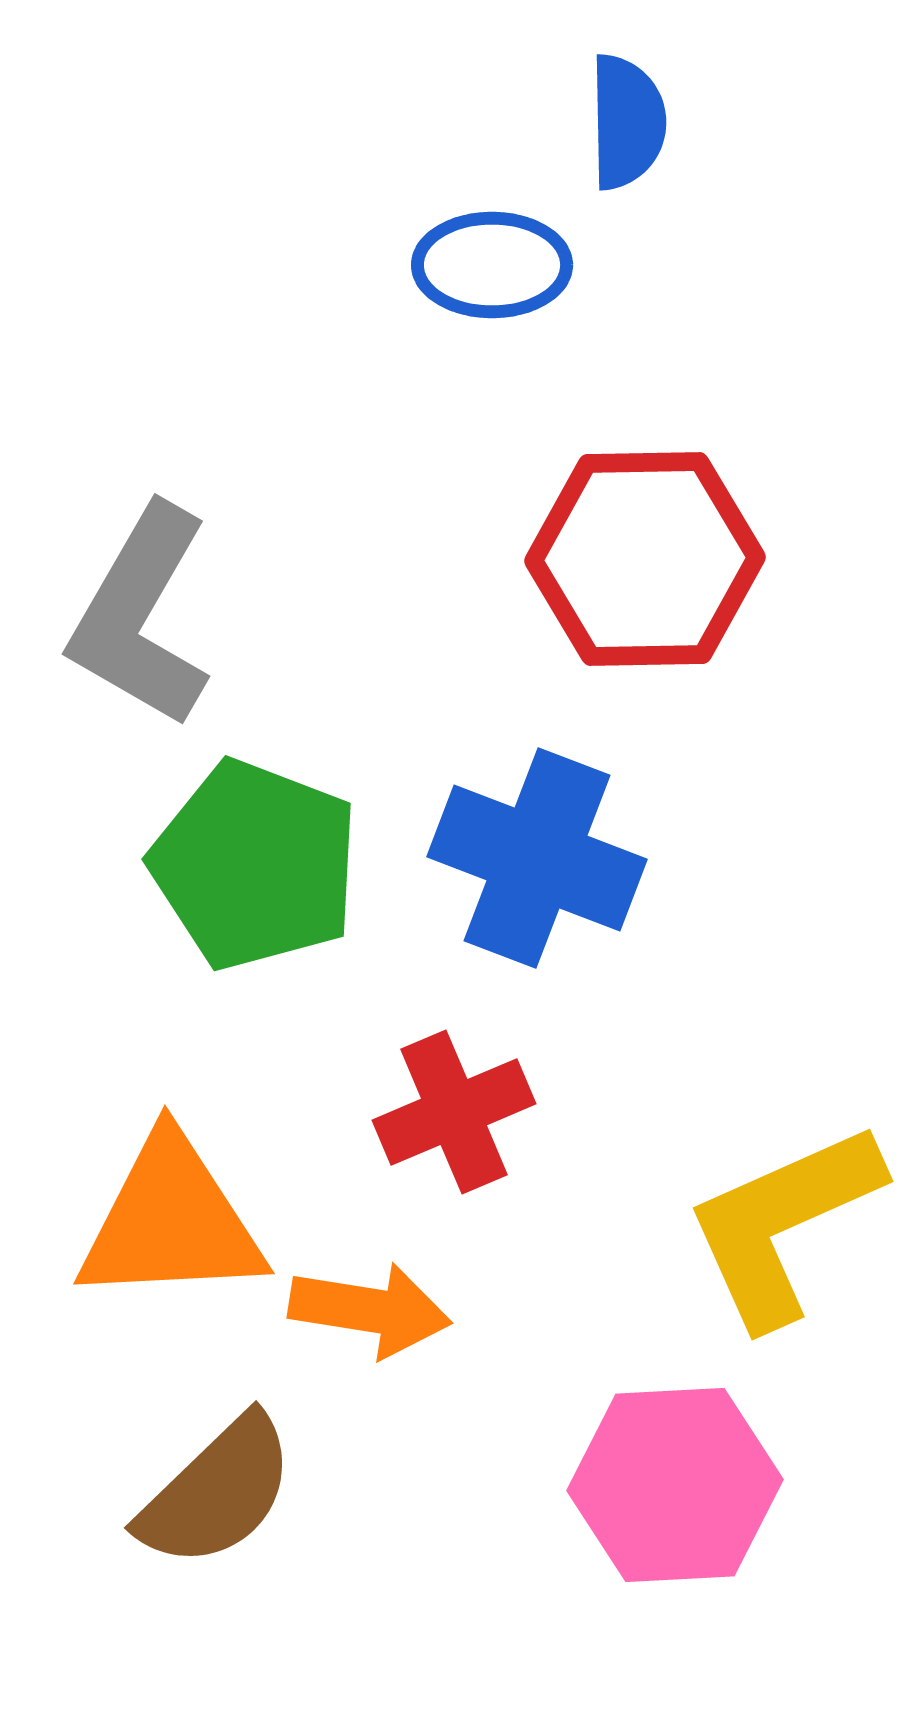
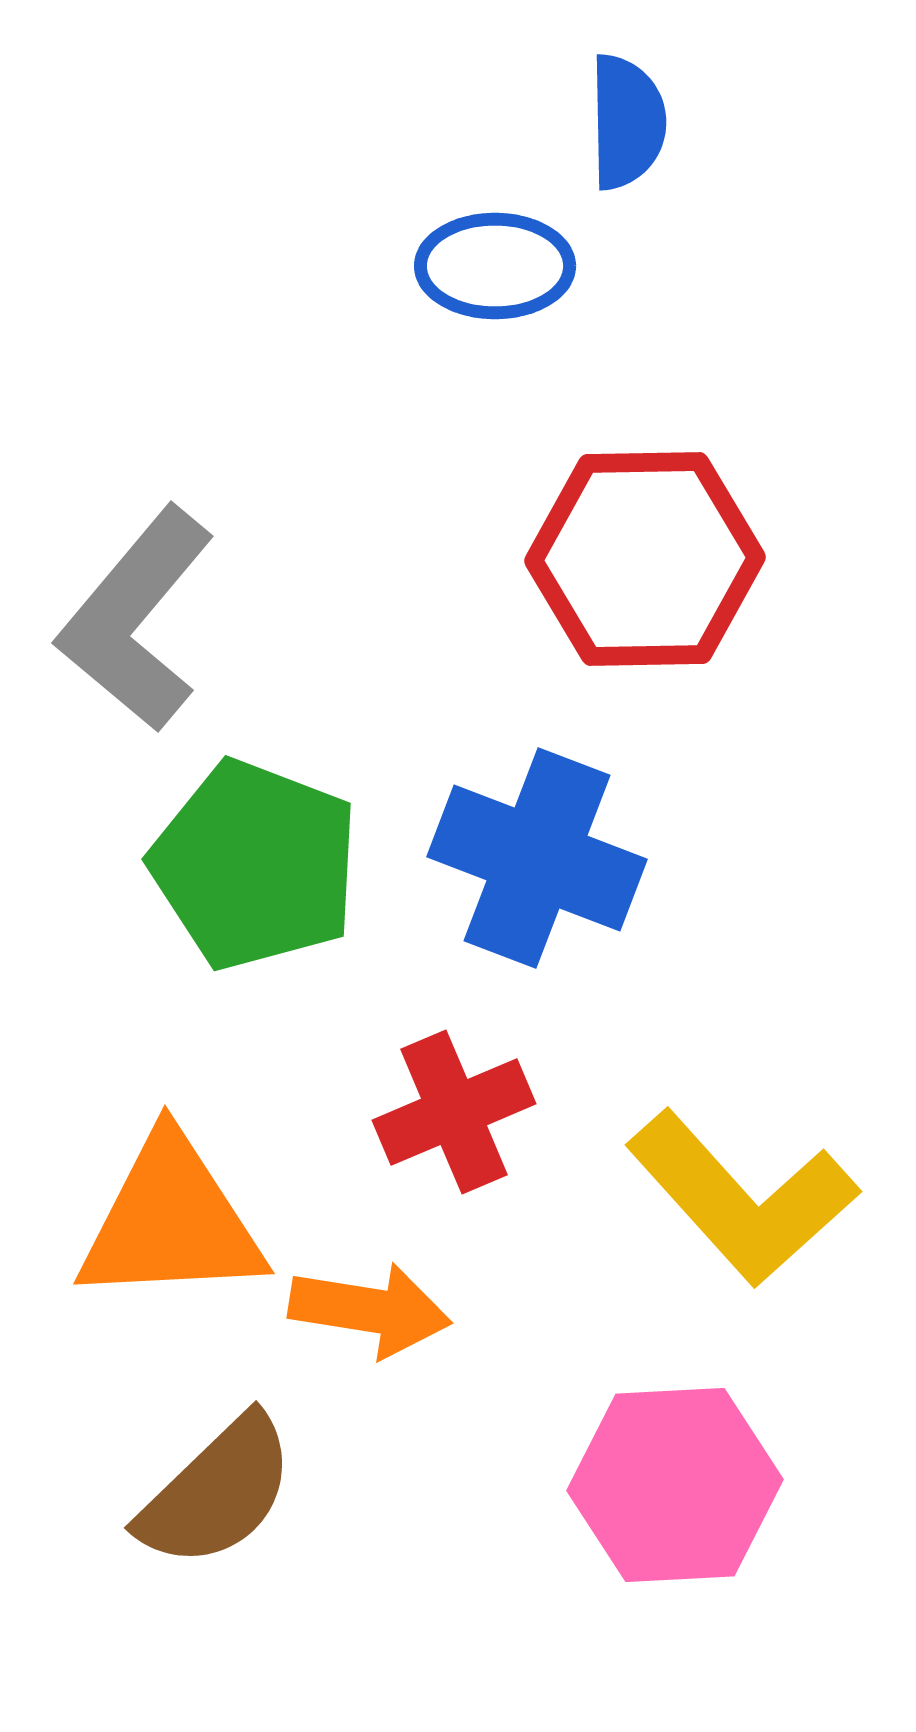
blue ellipse: moved 3 px right, 1 px down
gray L-shape: moved 5 px left, 3 px down; rotated 10 degrees clockwise
yellow L-shape: moved 41 px left, 26 px up; rotated 108 degrees counterclockwise
